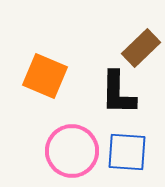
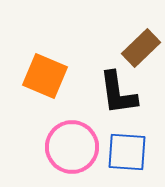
black L-shape: rotated 9 degrees counterclockwise
pink circle: moved 4 px up
